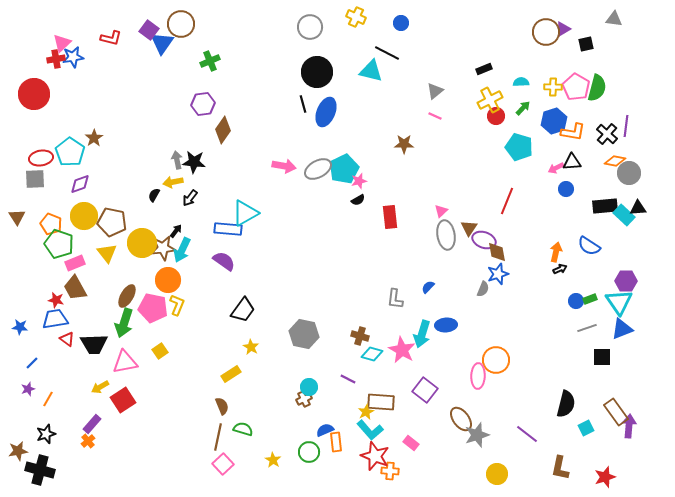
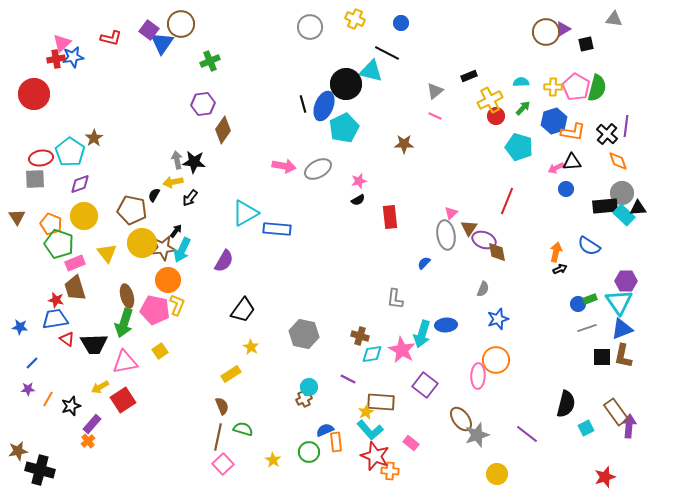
yellow cross at (356, 17): moved 1 px left, 2 px down
black rectangle at (484, 69): moved 15 px left, 7 px down
black circle at (317, 72): moved 29 px right, 12 px down
blue ellipse at (326, 112): moved 2 px left, 6 px up
orange diamond at (615, 161): moved 3 px right; rotated 60 degrees clockwise
cyan pentagon at (344, 169): moved 41 px up
gray circle at (629, 173): moved 7 px left, 20 px down
pink triangle at (441, 211): moved 10 px right, 2 px down
brown pentagon at (112, 222): moved 20 px right, 12 px up
blue rectangle at (228, 229): moved 49 px right
purple semicircle at (224, 261): rotated 85 degrees clockwise
blue star at (498, 274): moved 45 px down
blue semicircle at (428, 287): moved 4 px left, 24 px up
brown trapezoid at (75, 288): rotated 12 degrees clockwise
brown ellipse at (127, 296): rotated 45 degrees counterclockwise
blue circle at (576, 301): moved 2 px right, 3 px down
pink pentagon at (153, 308): moved 2 px right, 2 px down
cyan diamond at (372, 354): rotated 25 degrees counterclockwise
purple star at (28, 389): rotated 16 degrees clockwise
purple square at (425, 390): moved 5 px up
black star at (46, 434): moved 25 px right, 28 px up
brown L-shape at (560, 468): moved 63 px right, 112 px up
